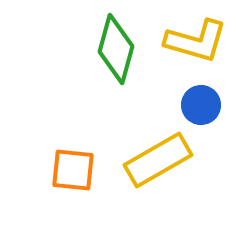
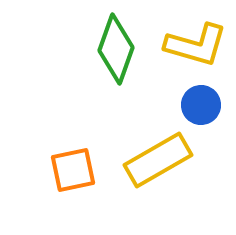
yellow L-shape: moved 4 px down
green diamond: rotated 4 degrees clockwise
orange square: rotated 18 degrees counterclockwise
